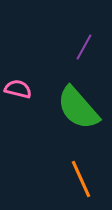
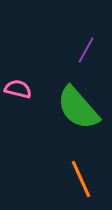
purple line: moved 2 px right, 3 px down
